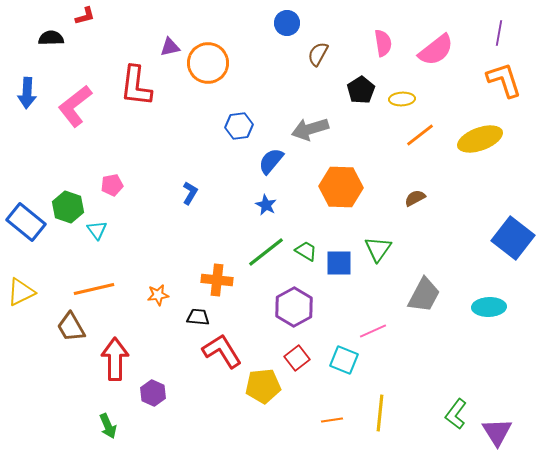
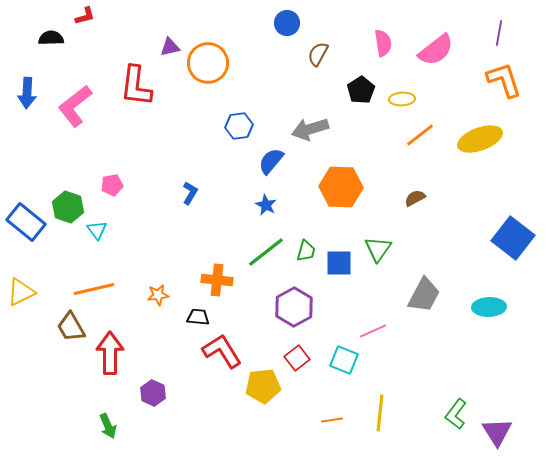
green trapezoid at (306, 251): rotated 75 degrees clockwise
red arrow at (115, 359): moved 5 px left, 6 px up
